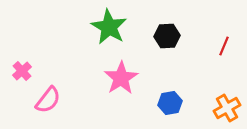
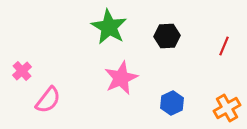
pink star: rotated 8 degrees clockwise
blue hexagon: moved 2 px right; rotated 15 degrees counterclockwise
